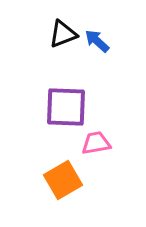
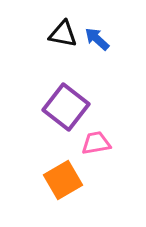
black triangle: rotated 32 degrees clockwise
blue arrow: moved 2 px up
purple square: rotated 36 degrees clockwise
